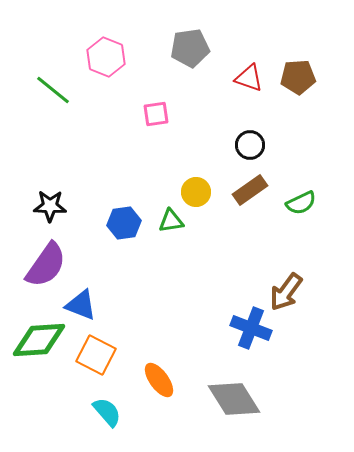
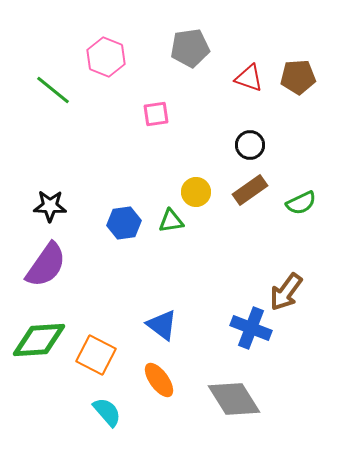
blue triangle: moved 81 px right, 20 px down; rotated 16 degrees clockwise
